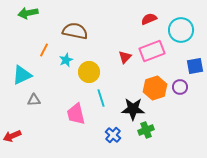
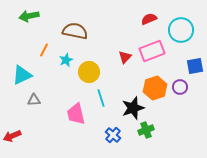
green arrow: moved 1 px right, 3 px down
black star: moved 1 px up; rotated 20 degrees counterclockwise
